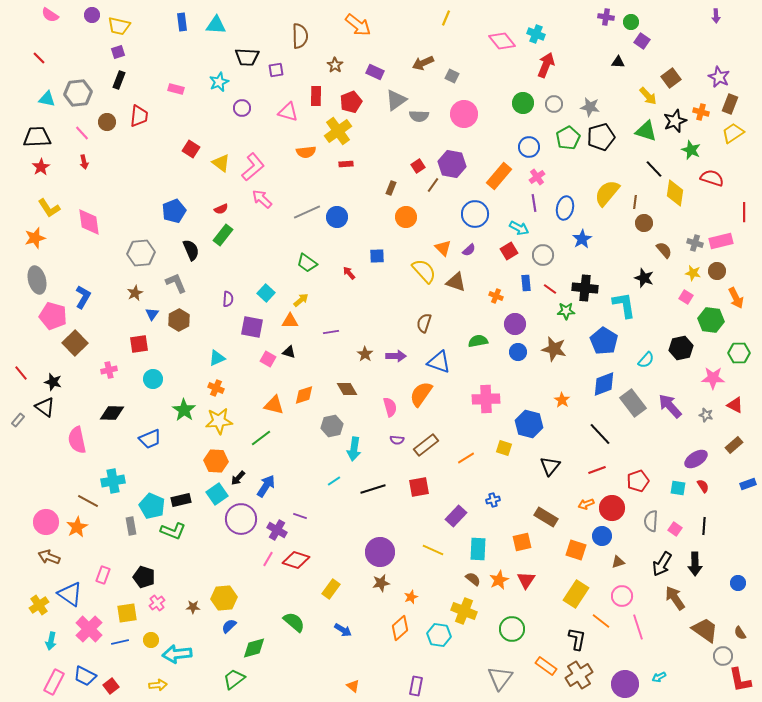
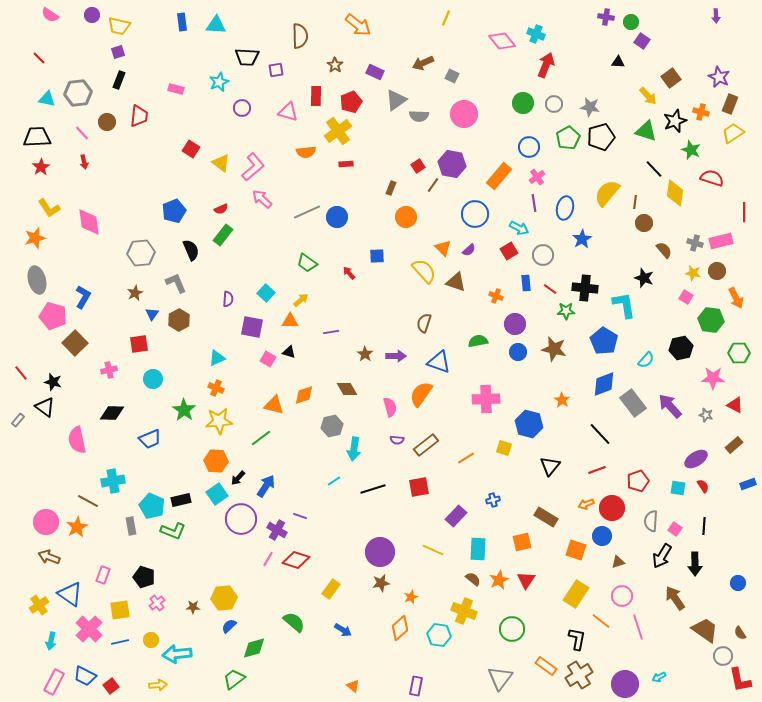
black arrow at (662, 564): moved 8 px up
yellow square at (127, 613): moved 7 px left, 3 px up
